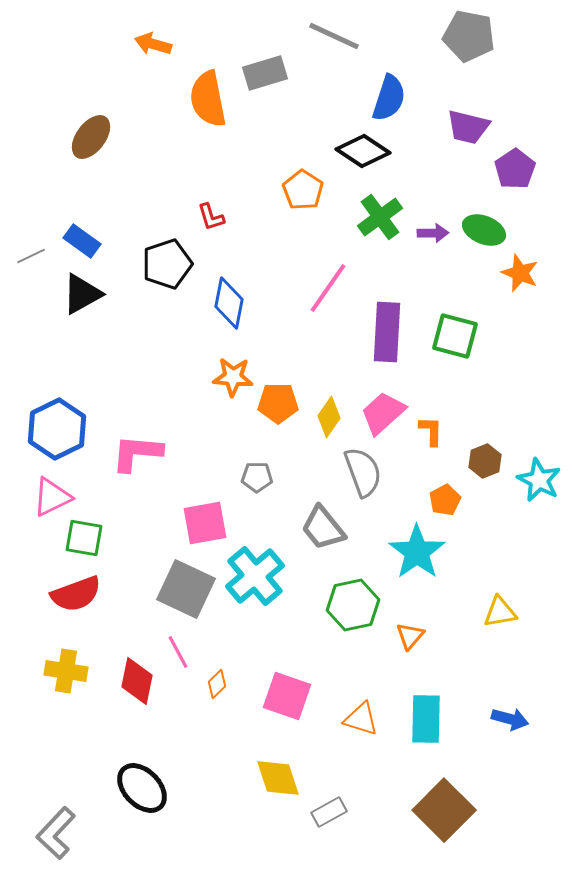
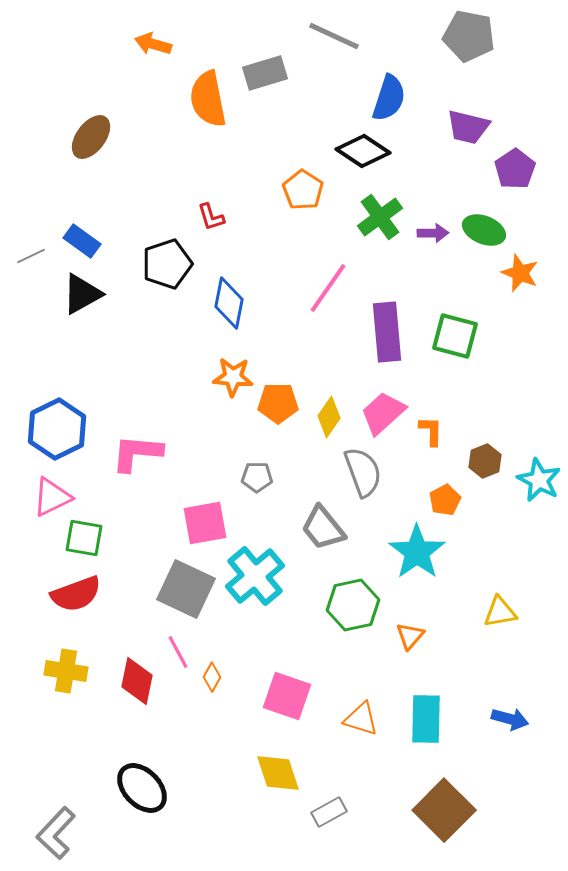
purple rectangle at (387, 332): rotated 8 degrees counterclockwise
orange diamond at (217, 684): moved 5 px left, 7 px up; rotated 16 degrees counterclockwise
yellow diamond at (278, 778): moved 5 px up
